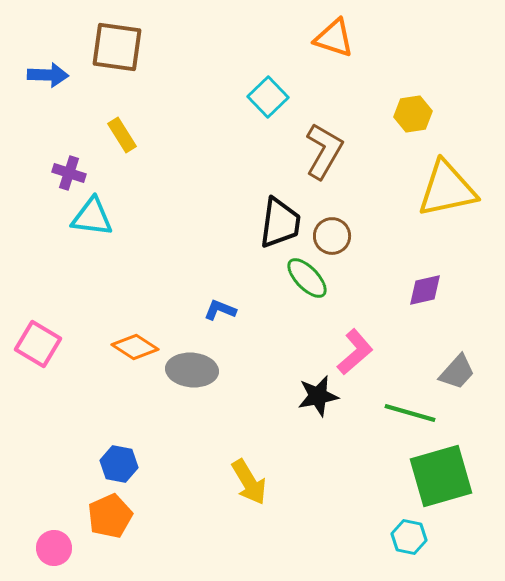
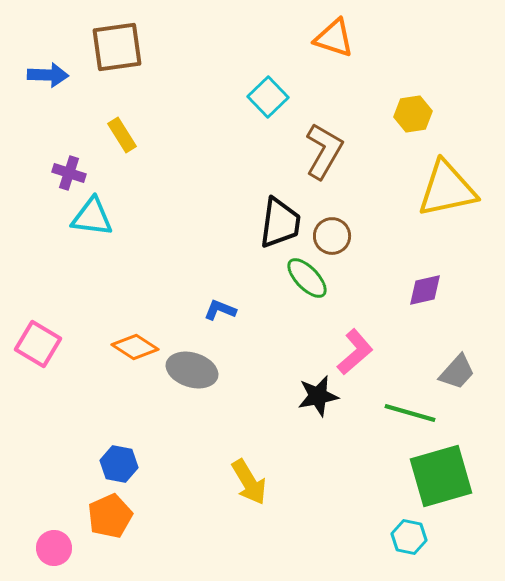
brown square: rotated 16 degrees counterclockwise
gray ellipse: rotated 12 degrees clockwise
